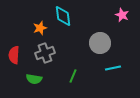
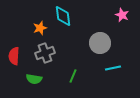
red semicircle: moved 1 px down
